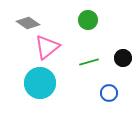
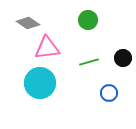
pink triangle: moved 1 px down; rotated 32 degrees clockwise
